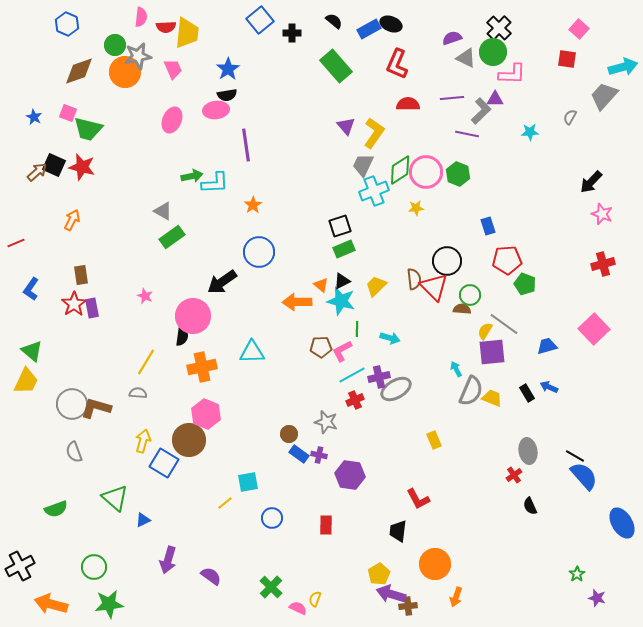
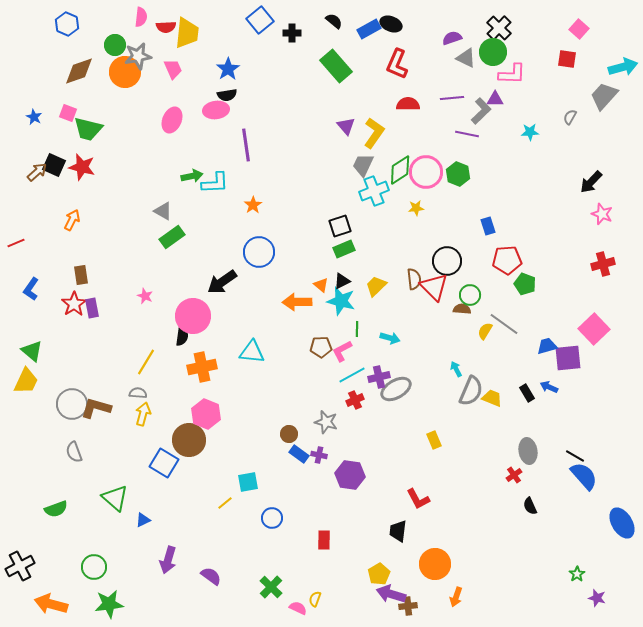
cyan triangle at (252, 352): rotated 8 degrees clockwise
purple square at (492, 352): moved 76 px right, 6 px down
yellow arrow at (143, 441): moved 27 px up
red rectangle at (326, 525): moved 2 px left, 15 px down
